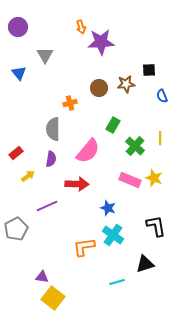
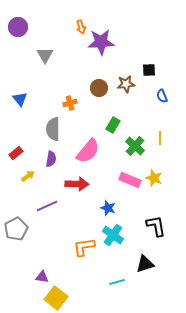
blue triangle: moved 1 px right, 26 px down
yellow square: moved 3 px right
